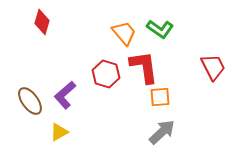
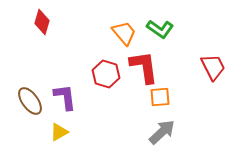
purple L-shape: moved 2 px down; rotated 124 degrees clockwise
